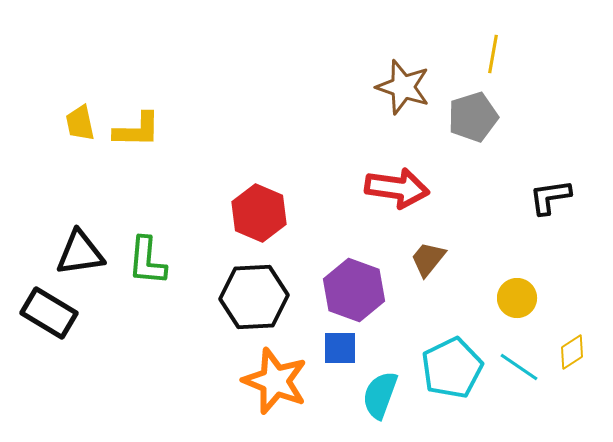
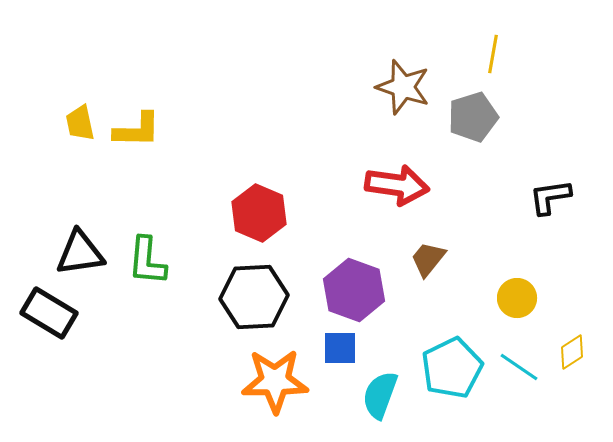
red arrow: moved 3 px up
orange star: rotated 22 degrees counterclockwise
